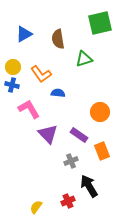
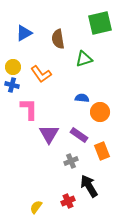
blue triangle: moved 1 px up
blue semicircle: moved 24 px right, 5 px down
pink L-shape: rotated 30 degrees clockwise
purple triangle: moved 1 px right; rotated 15 degrees clockwise
